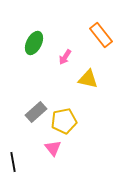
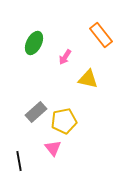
black line: moved 6 px right, 1 px up
